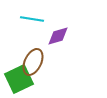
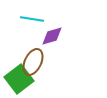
purple diamond: moved 6 px left
green square: rotated 12 degrees counterclockwise
